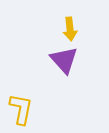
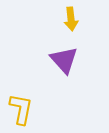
yellow arrow: moved 1 px right, 10 px up
